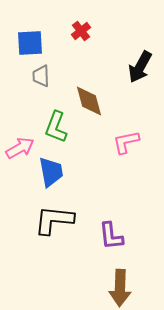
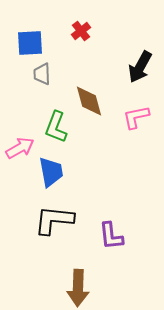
gray trapezoid: moved 1 px right, 2 px up
pink L-shape: moved 10 px right, 25 px up
brown arrow: moved 42 px left
